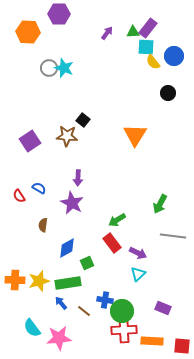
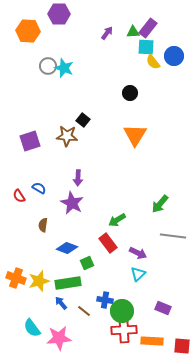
orange hexagon at (28, 32): moved 1 px up
gray circle at (49, 68): moved 1 px left, 2 px up
black circle at (168, 93): moved 38 px left
purple square at (30, 141): rotated 15 degrees clockwise
green arrow at (160, 204): rotated 12 degrees clockwise
red rectangle at (112, 243): moved 4 px left
blue diamond at (67, 248): rotated 50 degrees clockwise
orange cross at (15, 280): moved 1 px right, 2 px up; rotated 18 degrees clockwise
